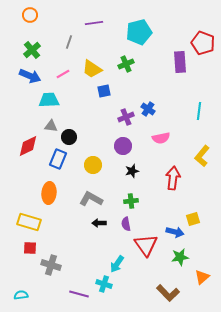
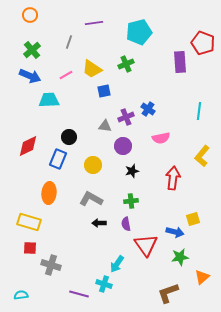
pink line at (63, 74): moved 3 px right, 1 px down
gray triangle at (51, 126): moved 54 px right
brown L-shape at (168, 293): rotated 115 degrees clockwise
